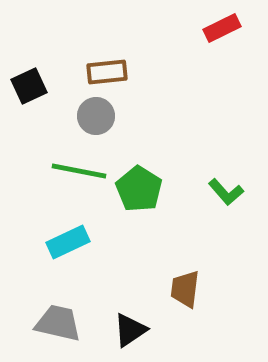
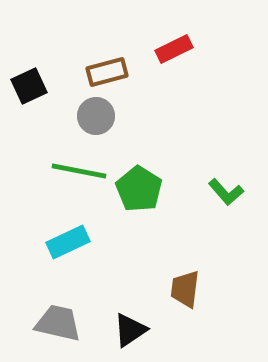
red rectangle: moved 48 px left, 21 px down
brown rectangle: rotated 9 degrees counterclockwise
